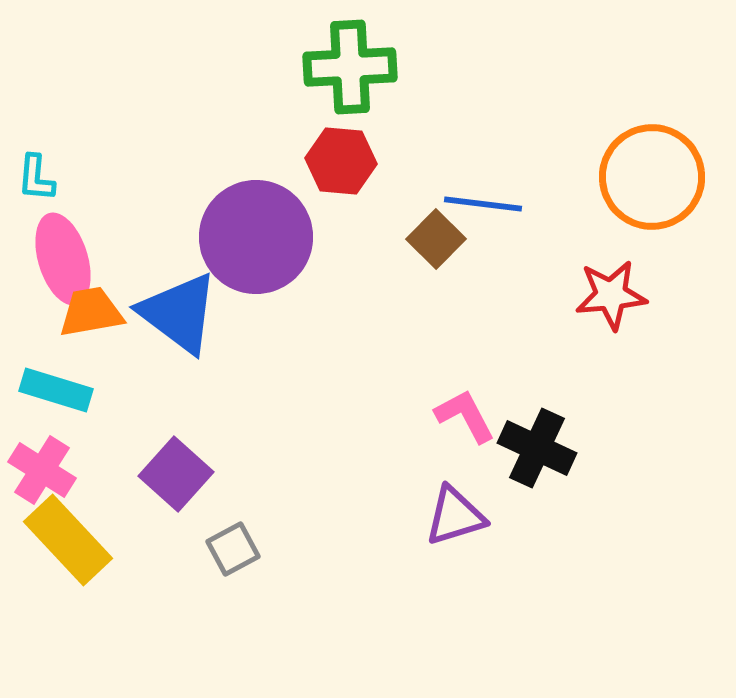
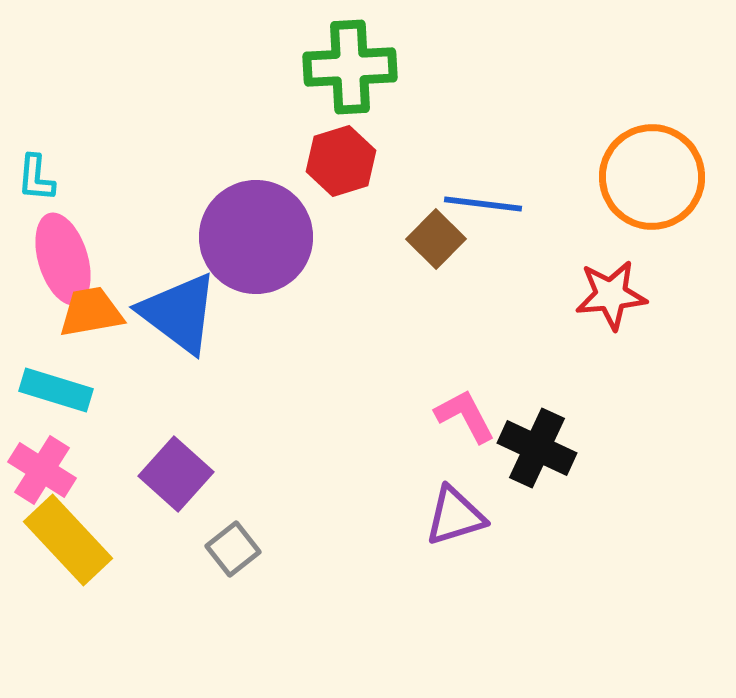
red hexagon: rotated 22 degrees counterclockwise
gray square: rotated 10 degrees counterclockwise
